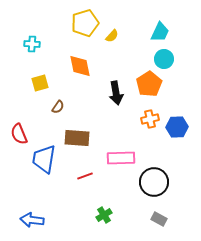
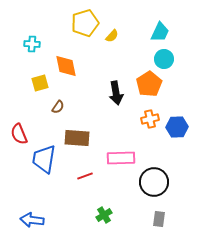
orange diamond: moved 14 px left
gray rectangle: rotated 70 degrees clockwise
